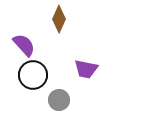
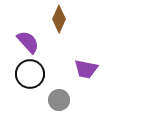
purple semicircle: moved 4 px right, 3 px up
black circle: moved 3 px left, 1 px up
